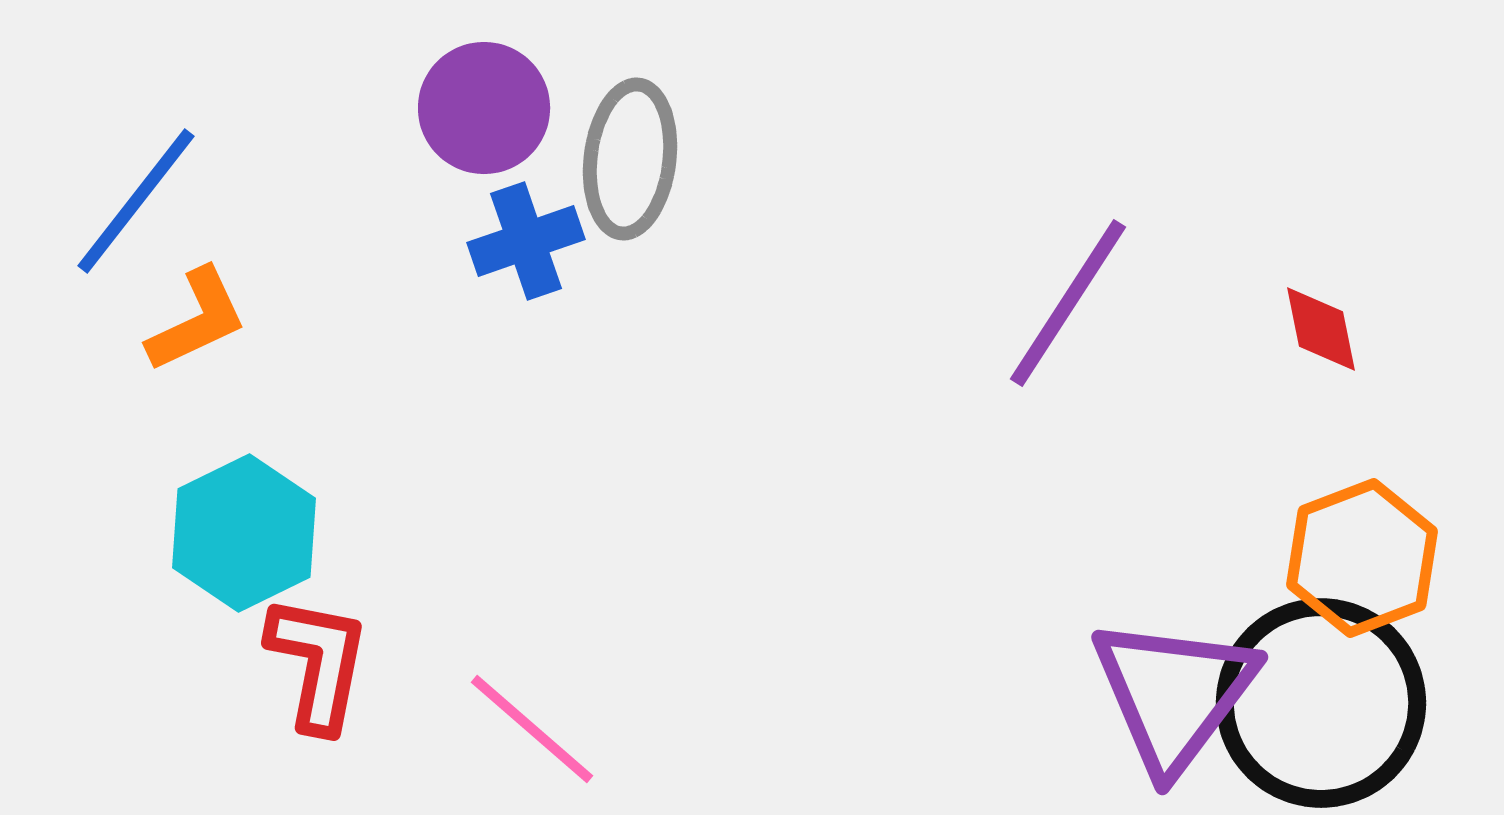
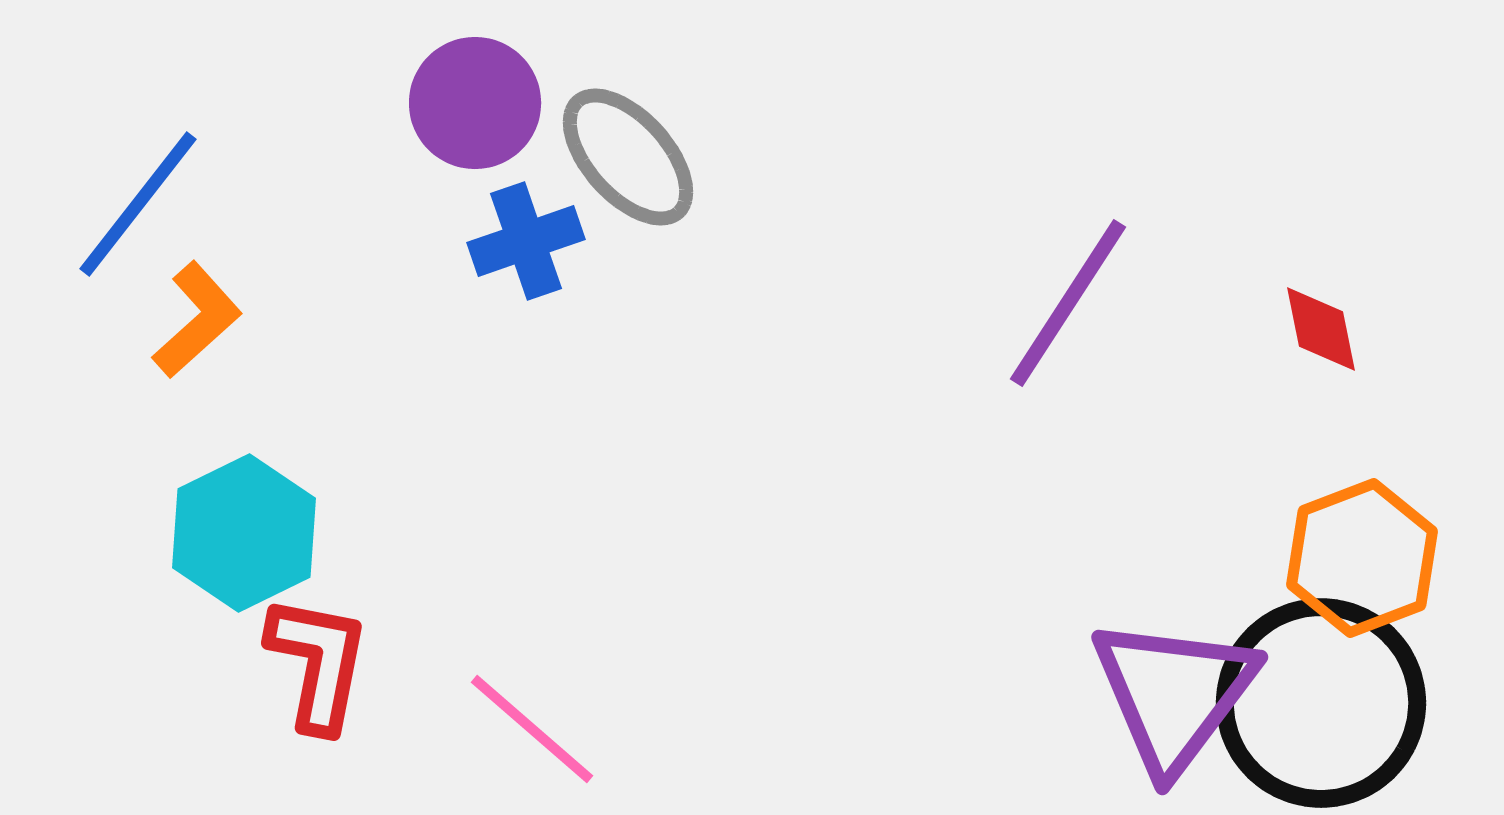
purple circle: moved 9 px left, 5 px up
gray ellipse: moved 2 px left, 2 px up; rotated 49 degrees counterclockwise
blue line: moved 2 px right, 3 px down
orange L-shape: rotated 17 degrees counterclockwise
